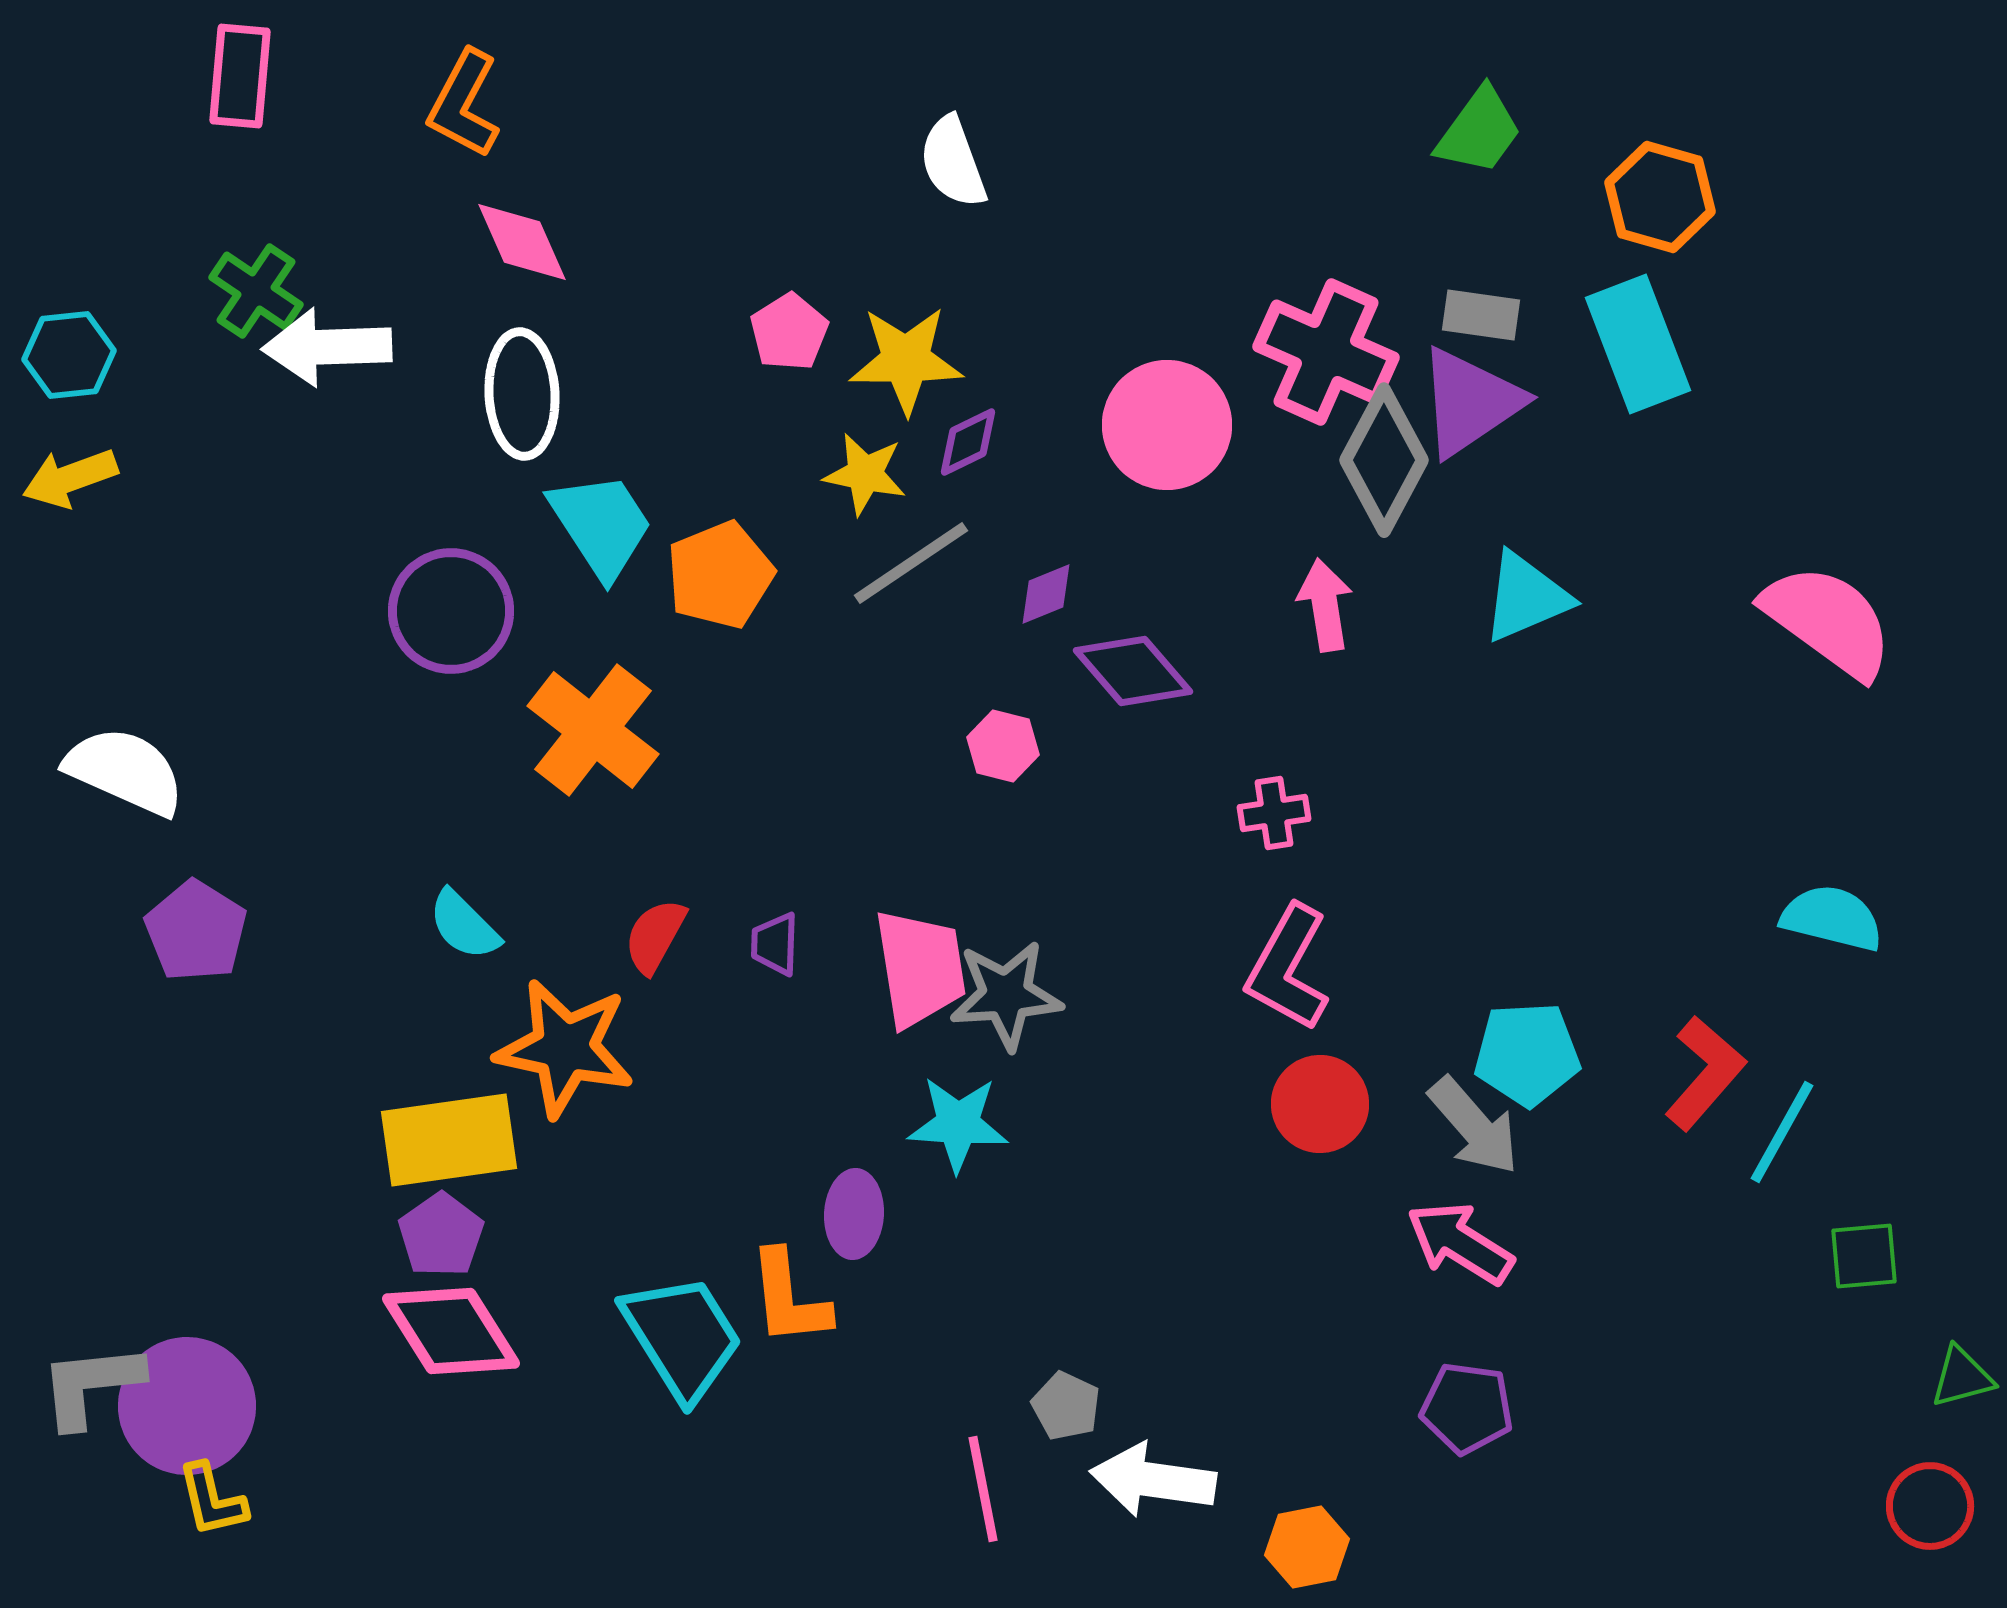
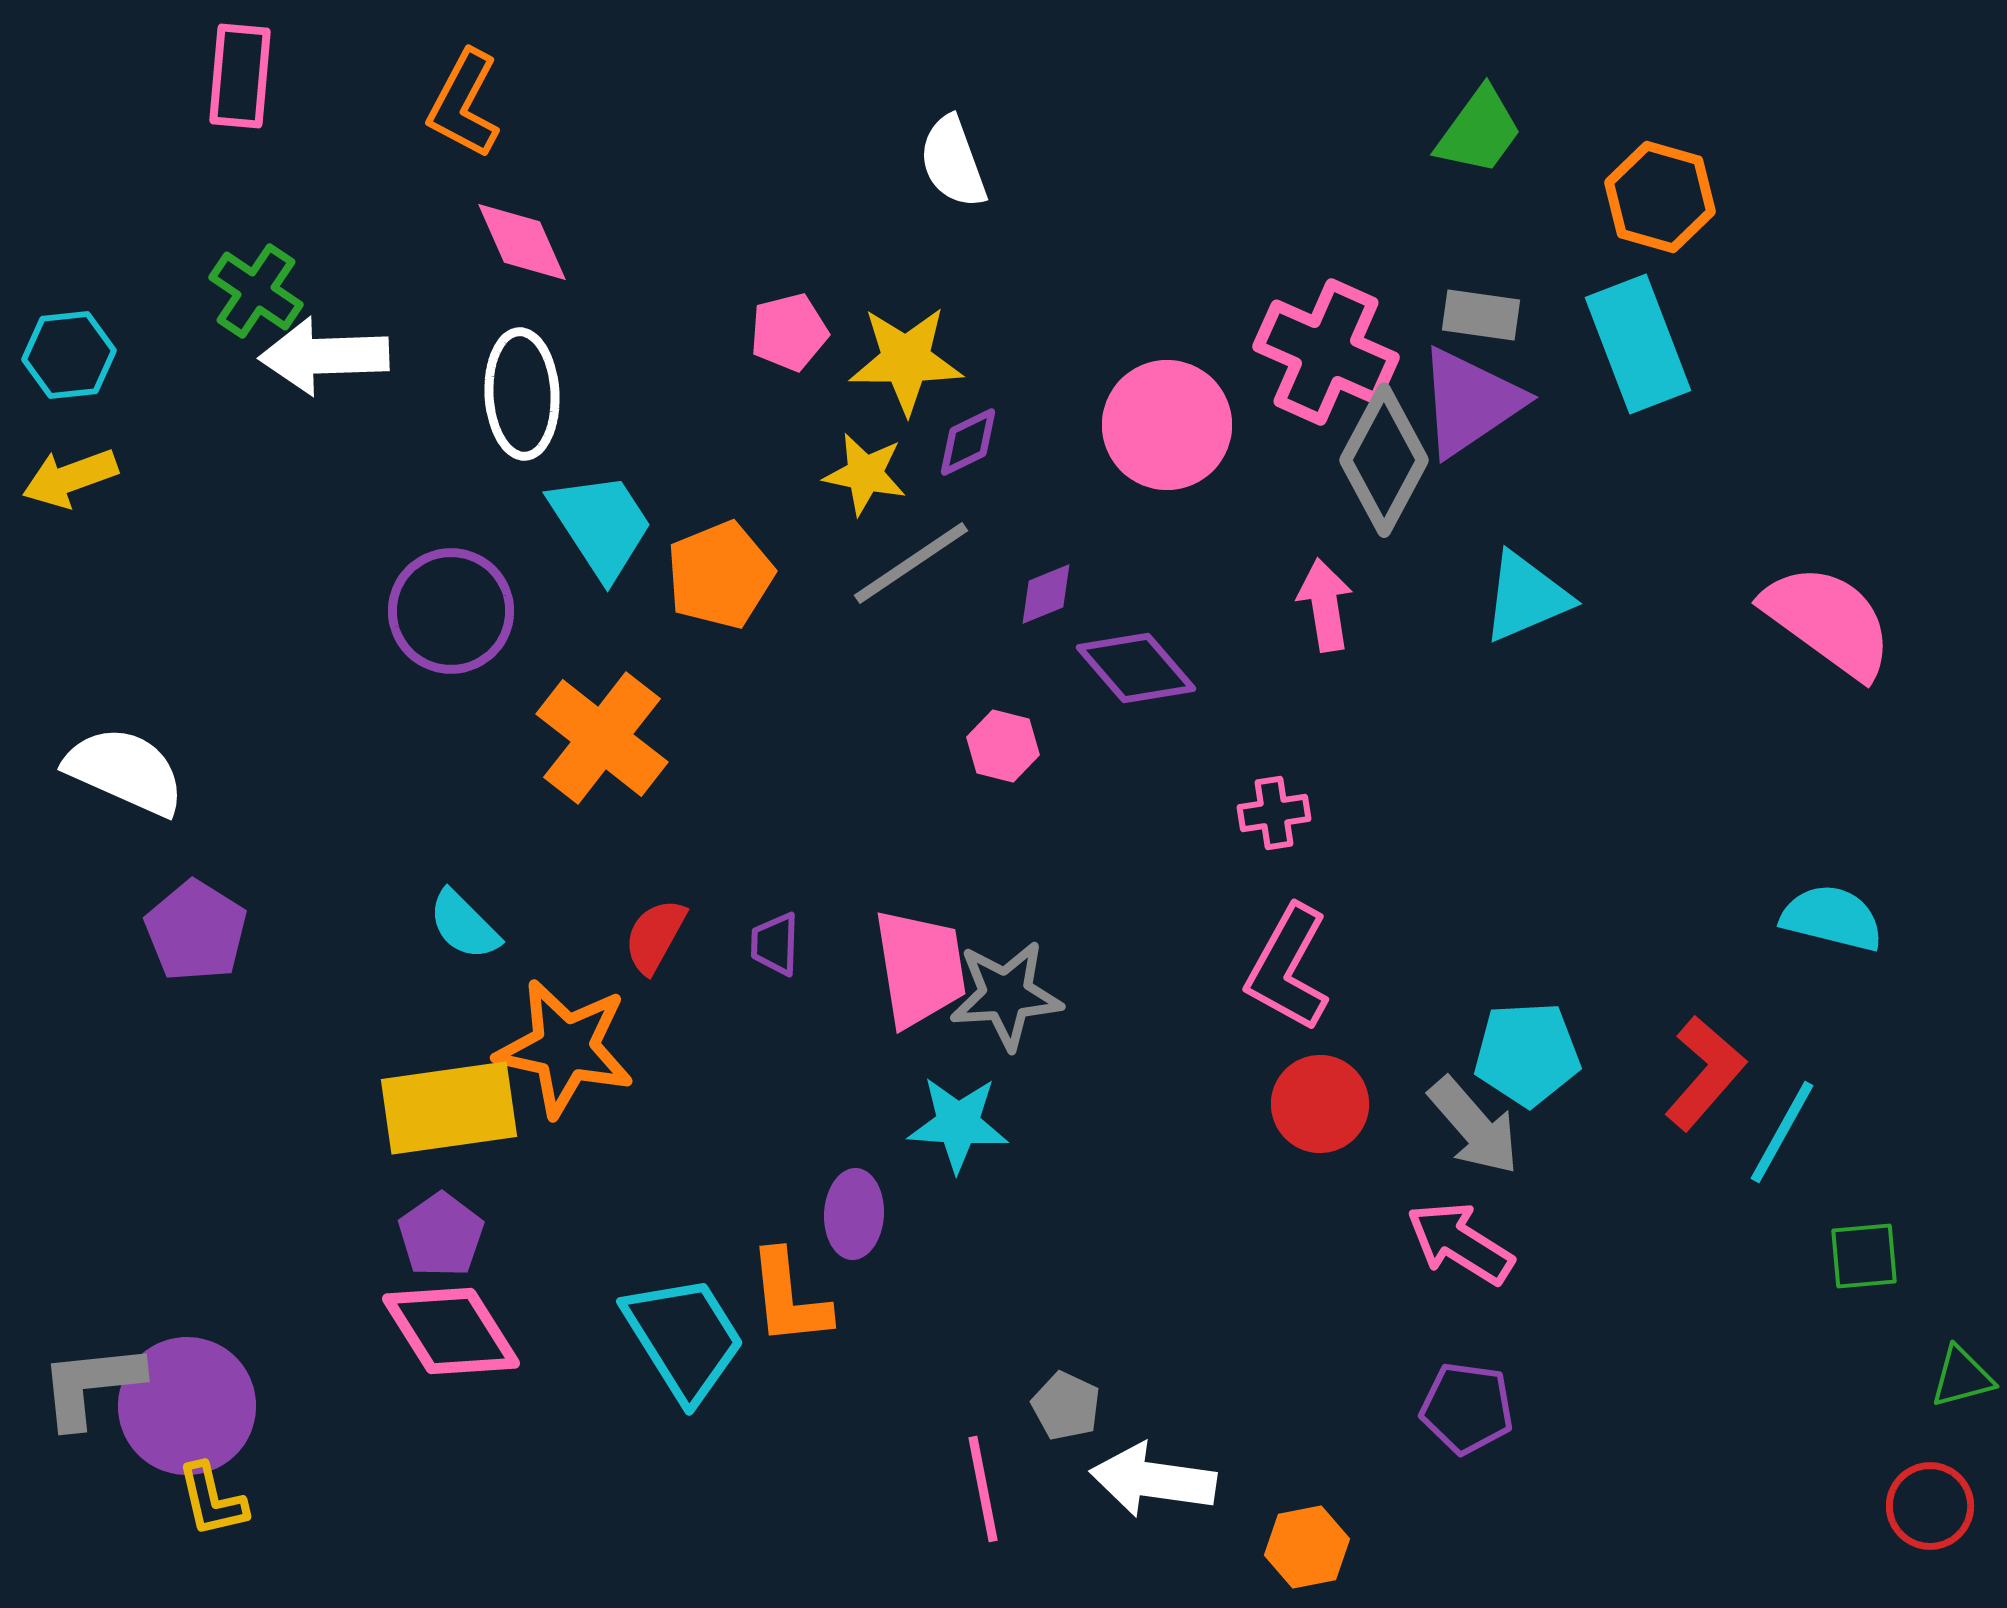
pink pentagon at (789, 332): rotated 18 degrees clockwise
white arrow at (327, 347): moved 3 px left, 9 px down
purple diamond at (1133, 671): moved 3 px right, 3 px up
orange cross at (593, 730): moved 9 px right, 8 px down
yellow rectangle at (449, 1140): moved 32 px up
cyan trapezoid at (682, 1337): moved 2 px right, 1 px down
